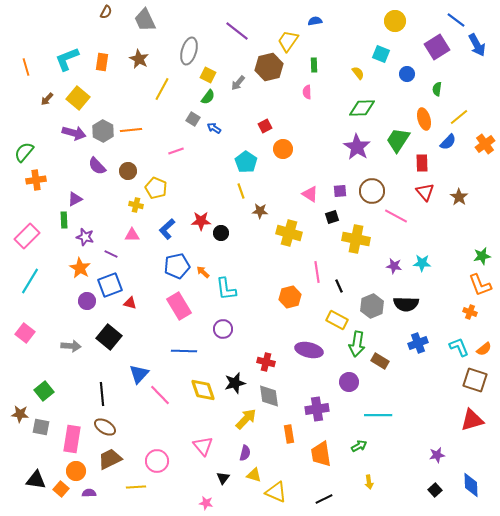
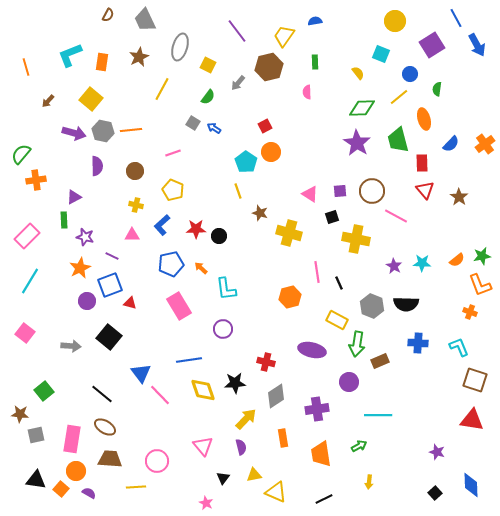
brown semicircle at (106, 12): moved 2 px right, 3 px down
blue line at (456, 20): moved 2 px up; rotated 24 degrees clockwise
purple line at (237, 31): rotated 15 degrees clockwise
yellow trapezoid at (288, 41): moved 4 px left, 5 px up
purple square at (437, 47): moved 5 px left, 2 px up
gray ellipse at (189, 51): moved 9 px left, 4 px up
cyan L-shape at (67, 59): moved 3 px right, 4 px up
brown star at (139, 59): moved 2 px up; rotated 18 degrees clockwise
green rectangle at (314, 65): moved 1 px right, 3 px up
blue circle at (407, 74): moved 3 px right
yellow square at (208, 75): moved 10 px up
yellow square at (78, 98): moved 13 px right, 1 px down
brown arrow at (47, 99): moved 1 px right, 2 px down
yellow line at (459, 117): moved 60 px left, 20 px up
gray square at (193, 119): moved 4 px down
gray hexagon at (103, 131): rotated 15 degrees counterclockwise
green trapezoid at (398, 140): rotated 48 degrees counterclockwise
blue semicircle at (448, 142): moved 3 px right, 2 px down
purple star at (357, 147): moved 4 px up
orange circle at (283, 149): moved 12 px left, 3 px down
pink line at (176, 151): moved 3 px left, 2 px down
green semicircle at (24, 152): moved 3 px left, 2 px down
purple semicircle at (97, 166): rotated 138 degrees counterclockwise
brown circle at (128, 171): moved 7 px right
yellow pentagon at (156, 188): moved 17 px right, 2 px down
yellow line at (241, 191): moved 3 px left
red triangle at (425, 192): moved 2 px up
purple triangle at (75, 199): moved 1 px left, 2 px up
brown star at (260, 211): moved 2 px down; rotated 14 degrees clockwise
red star at (201, 221): moved 5 px left, 8 px down
blue L-shape at (167, 229): moved 5 px left, 4 px up
black circle at (221, 233): moved 2 px left, 3 px down
purple line at (111, 254): moved 1 px right, 2 px down
blue pentagon at (177, 266): moved 6 px left, 2 px up
purple star at (394, 266): rotated 21 degrees clockwise
orange star at (80, 268): rotated 15 degrees clockwise
orange arrow at (203, 272): moved 2 px left, 4 px up
black line at (339, 286): moved 3 px up
gray hexagon at (372, 306): rotated 15 degrees counterclockwise
blue cross at (418, 343): rotated 24 degrees clockwise
orange semicircle at (484, 349): moved 27 px left, 89 px up
purple ellipse at (309, 350): moved 3 px right
blue line at (184, 351): moved 5 px right, 9 px down; rotated 10 degrees counterclockwise
brown rectangle at (380, 361): rotated 54 degrees counterclockwise
blue triangle at (139, 374): moved 2 px right, 1 px up; rotated 20 degrees counterclockwise
black star at (235, 383): rotated 10 degrees clockwise
black line at (102, 394): rotated 45 degrees counterclockwise
gray diamond at (269, 396): moved 7 px right; rotated 65 degrees clockwise
red triangle at (472, 420): rotated 25 degrees clockwise
gray square at (41, 427): moved 5 px left, 8 px down; rotated 24 degrees counterclockwise
orange rectangle at (289, 434): moved 6 px left, 4 px down
purple semicircle at (245, 453): moved 4 px left, 6 px up; rotated 28 degrees counterclockwise
purple star at (437, 455): moved 3 px up; rotated 28 degrees clockwise
brown trapezoid at (110, 459): rotated 30 degrees clockwise
yellow triangle at (254, 475): rotated 28 degrees counterclockwise
yellow arrow at (369, 482): rotated 16 degrees clockwise
black square at (435, 490): moved 3 px down
purple semicircle at (89, 493): rotated 32 degrees clockwise
pink star at (206, 503): rotated 16 degrees clockwise
